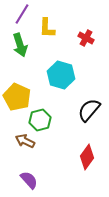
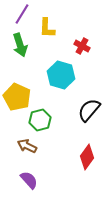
red cross: moved 4 px left, 8 px down
brown arrow: moved 2 px right, 5 px down
